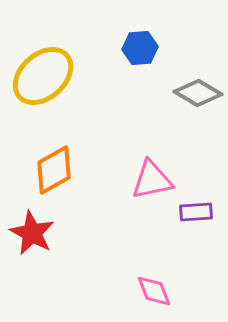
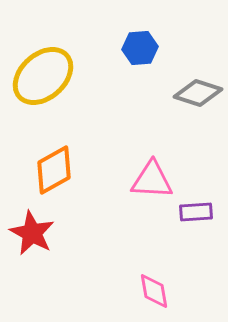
gray diamond: rotated 12 degrees counterclockwise
pink triangle: rotated 15 degrees clockwise
pink diamond: rotated 12 degrees clockwise
